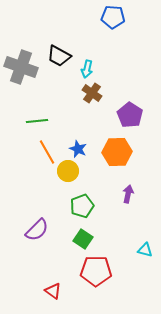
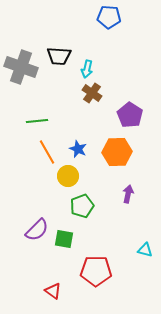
blue pentagon: moved 4 px left
black trapezoid: rotated 25 degrees counterclockwise
yellow circle: moved 5 px down
green square: moved 19 px left; rotated 24 degrees counterclockwise
